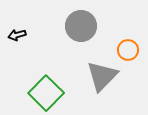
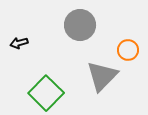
gray circle: moved 1 px left, 1 px up
black arrow: moved 2 px right, 8 px down
